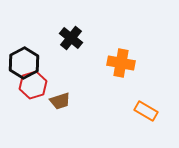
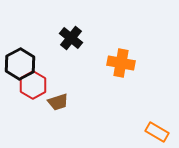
black hexagon: moved 4 px left, 1 px down
red hexagon: rotated 12 degrees counterclockwise
brown trapezoid: moved 2 px left, 1 px down
orange rectangle: moved 11 px right, 21 px down
